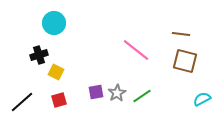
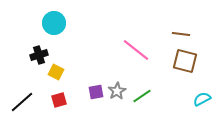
gray star: moved 2 px up
